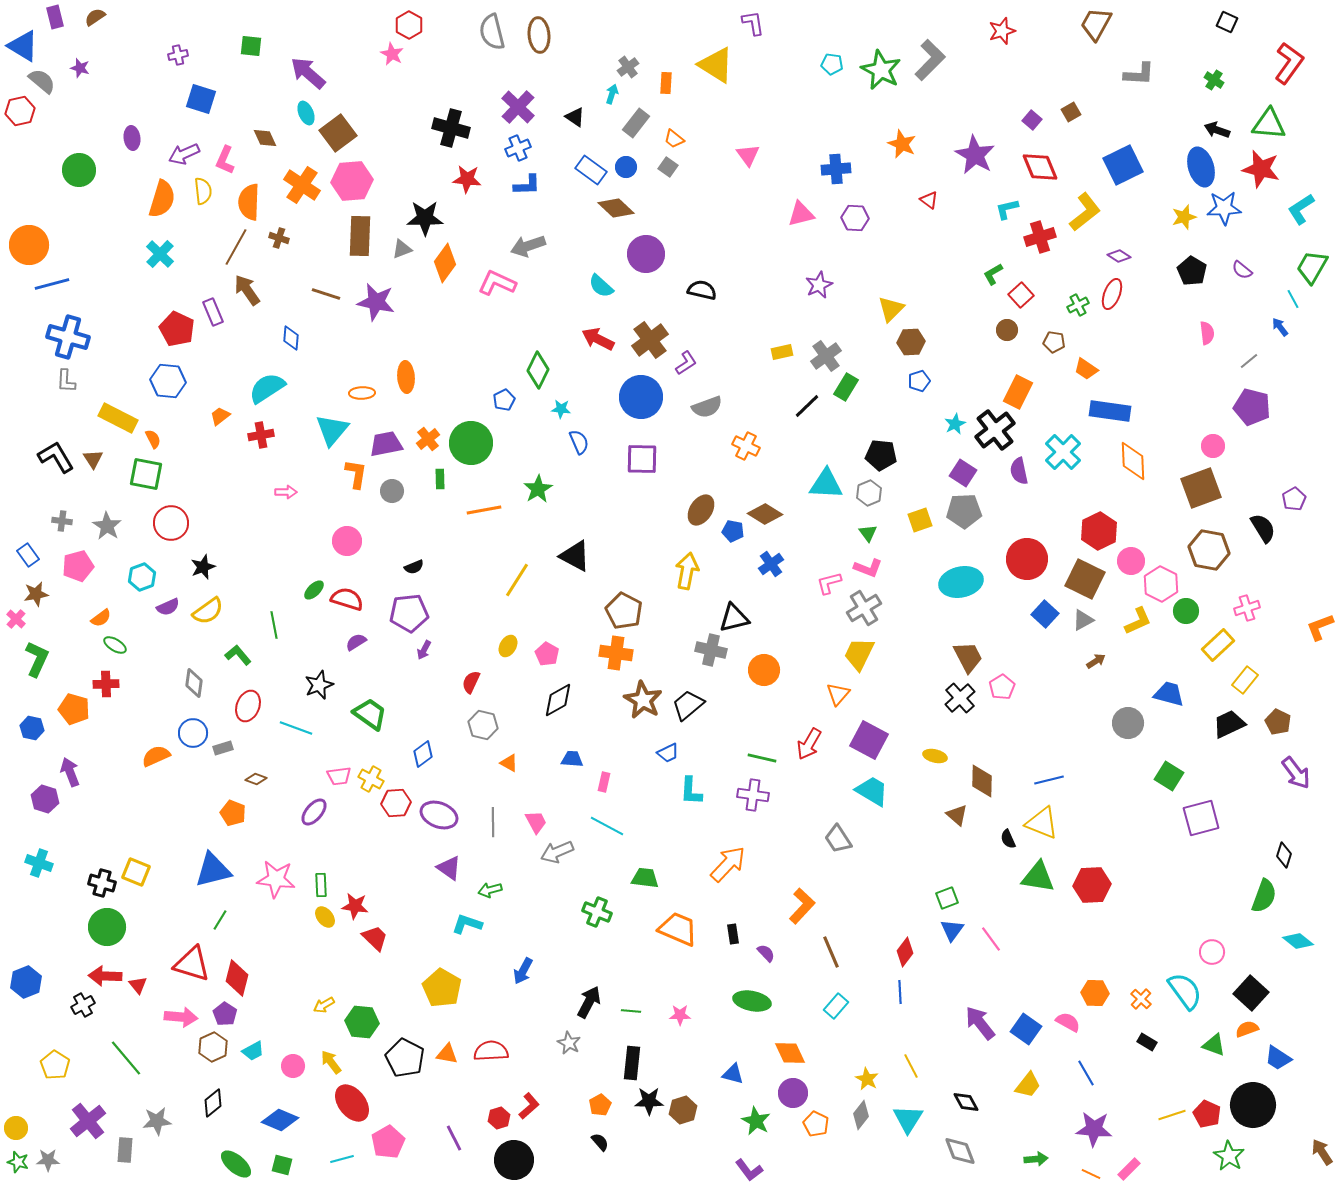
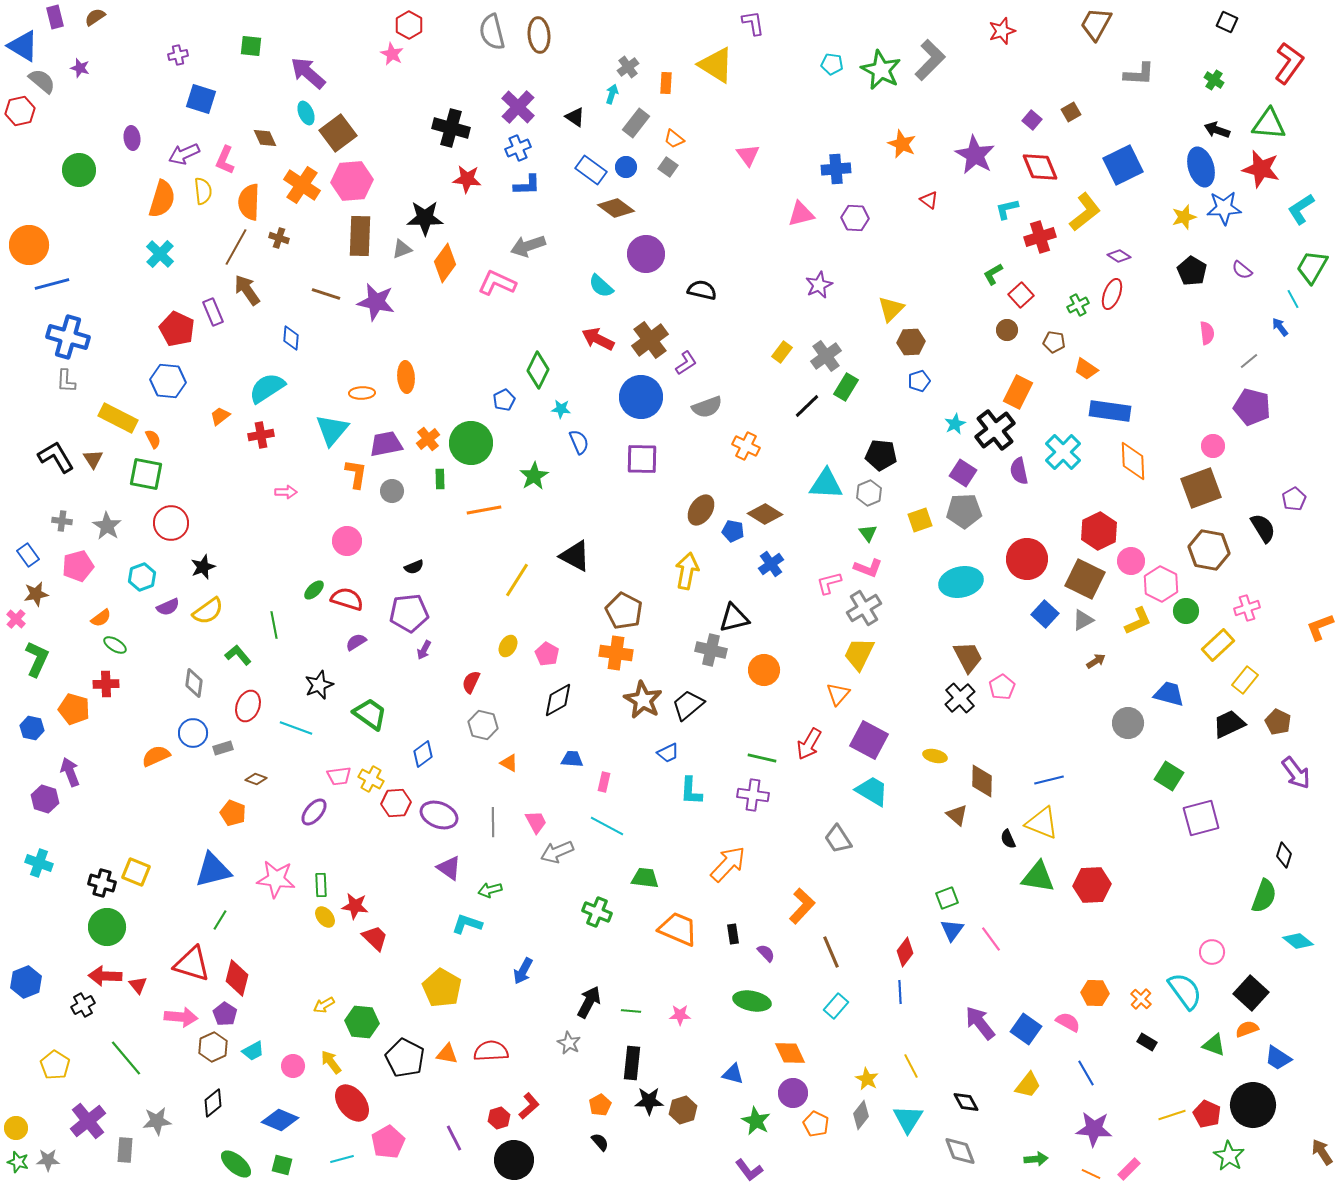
brown diamond at (616, 208): rotated 6 degrees counterclockwise
yellow rectangle at (782, 352): rotated 40 degrees counterclockwise
green star at (538, 489): moved 4 px left, 13 px up
